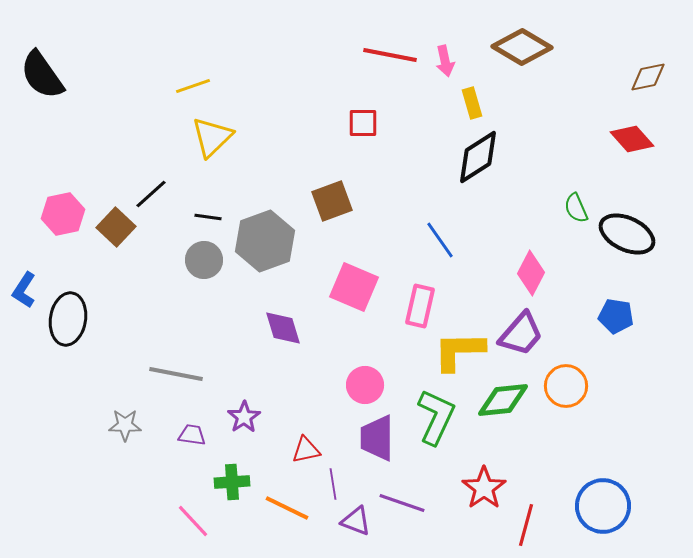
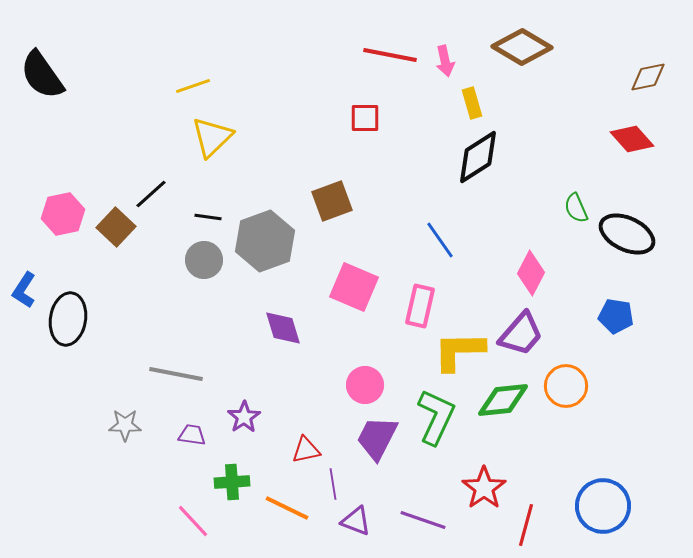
red square at (363, 123): moved 2 px right, 5 px up
purple trapezoid at (377, 438): rotated 27 degrees clockwise
purple line at (402, 503): moved 21 px right, 17 px down
